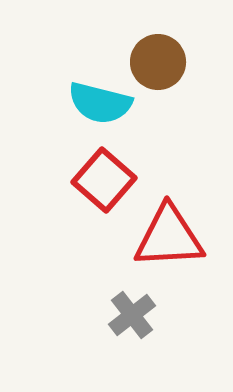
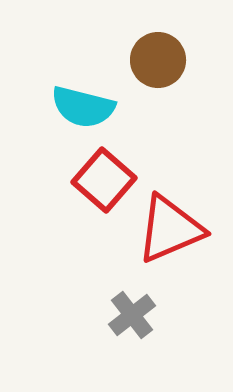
brown circle: moved 2 px up
cyan semicircle: moved 17 px left, 4 px down
red triangle: moved 1 px right, 8 px up; rotated 20 degrees counterclockwise
